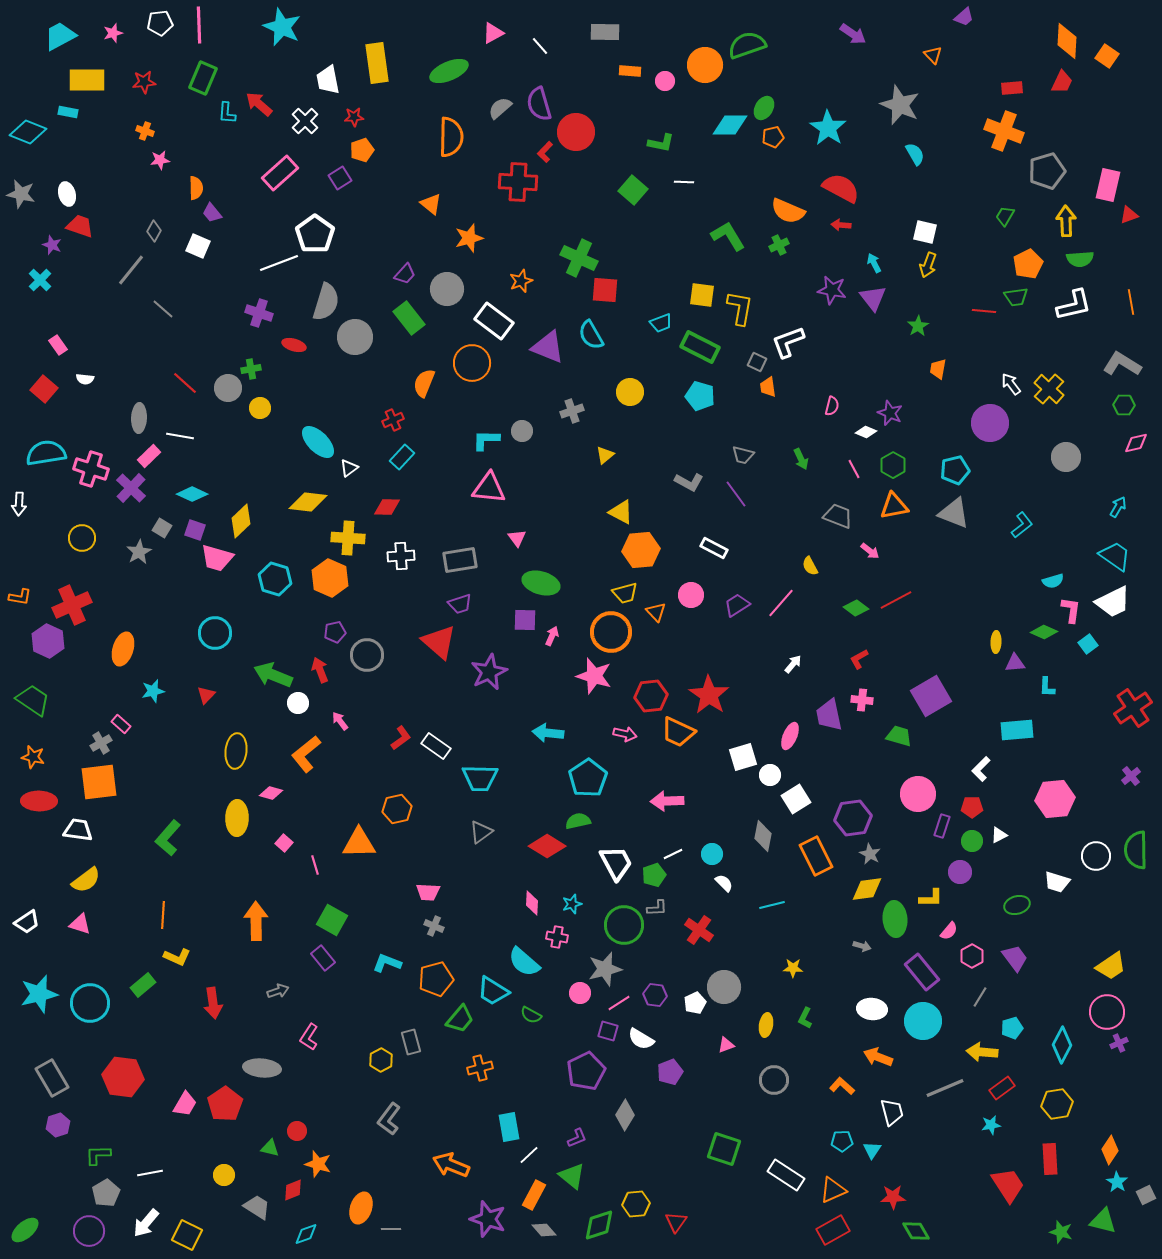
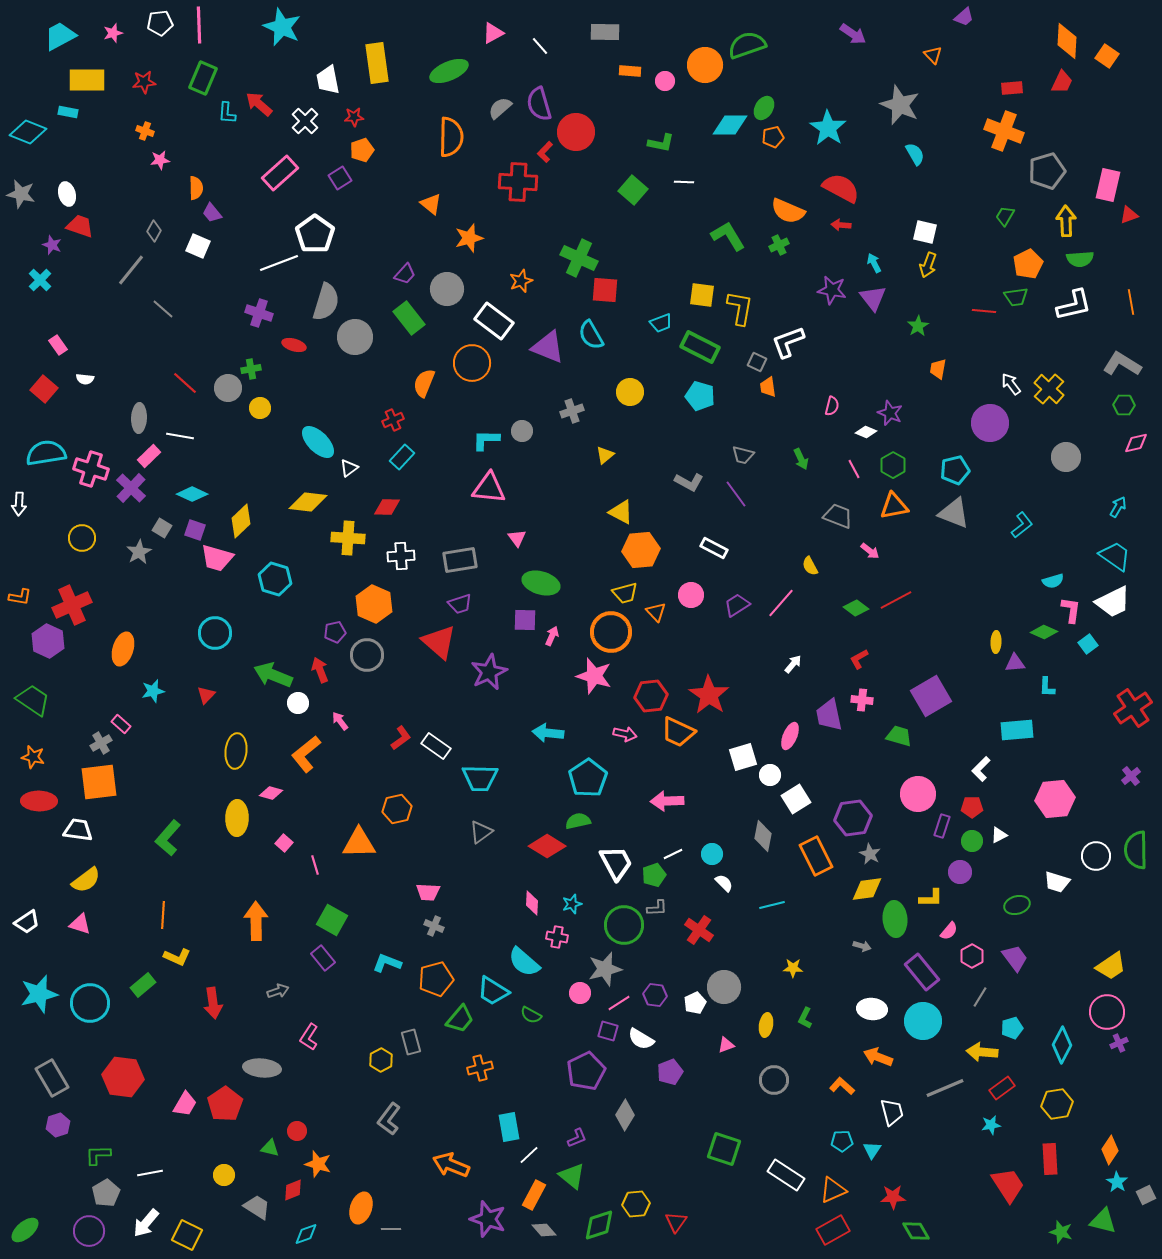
orange hexagon at (330, 578): moved 44 px right, 26 px down
